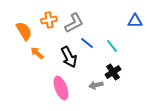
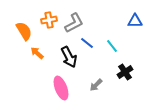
black cross: moved 12 px right
gray arrow: rotated 32 degrees counterclockwise
